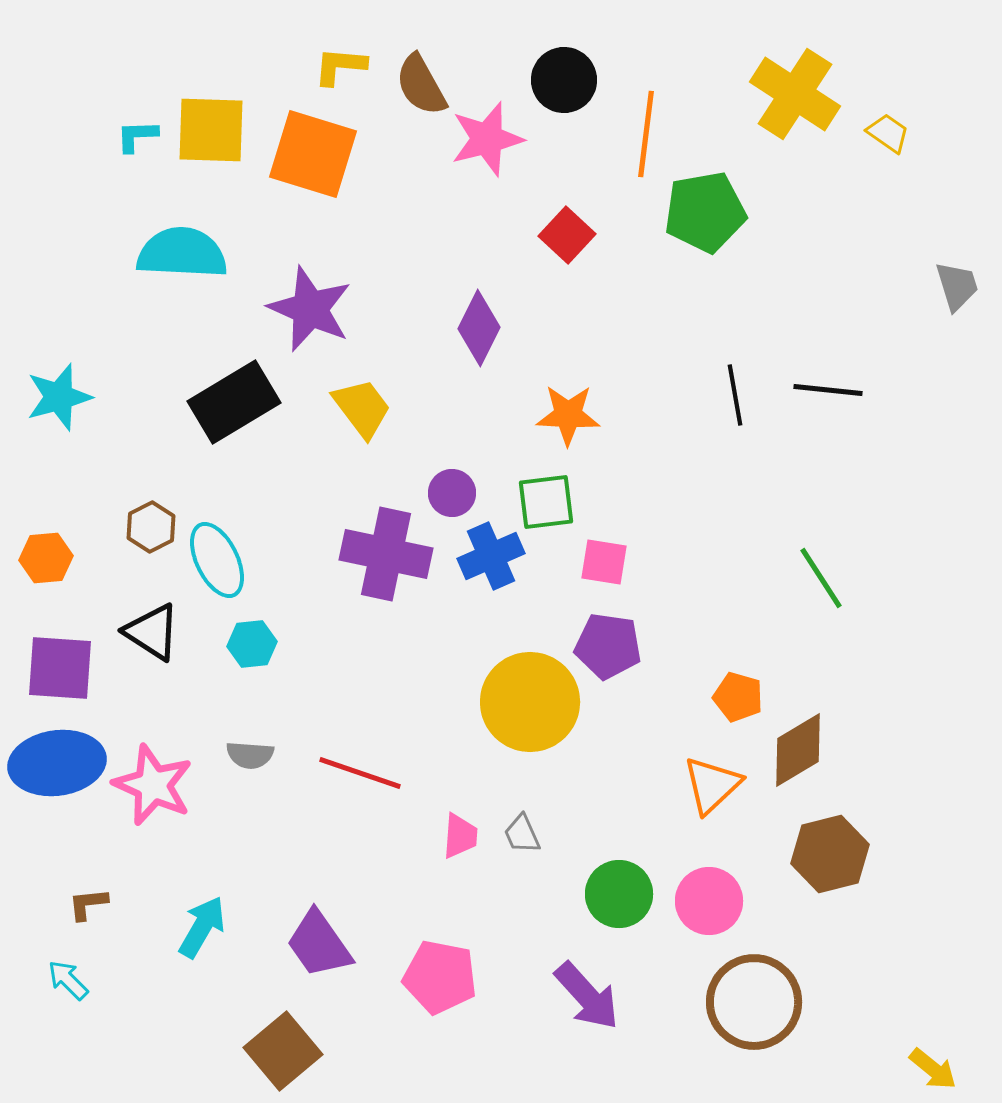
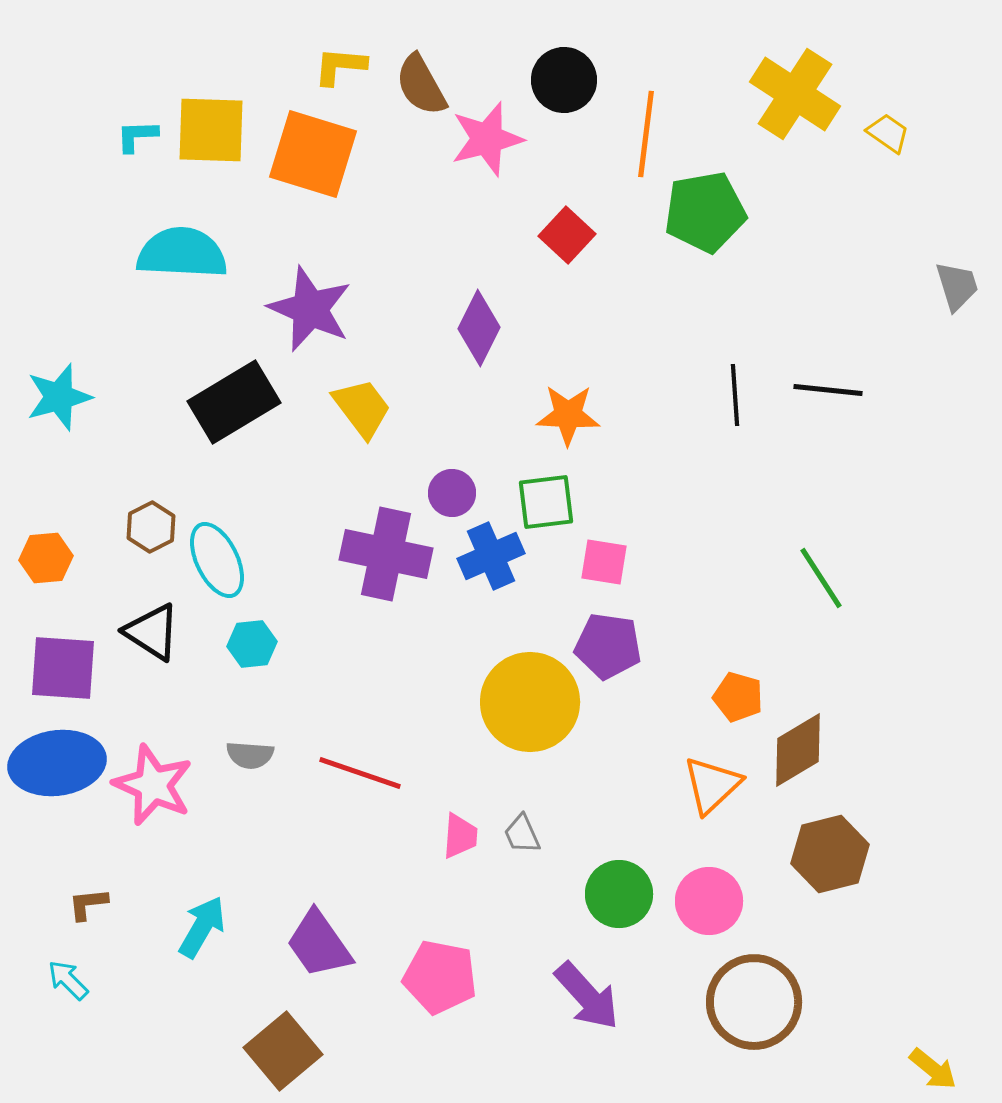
black line at (735, 395): rotated 6 degrees clockwise
purple square at (60, 668): moved 3 px right
